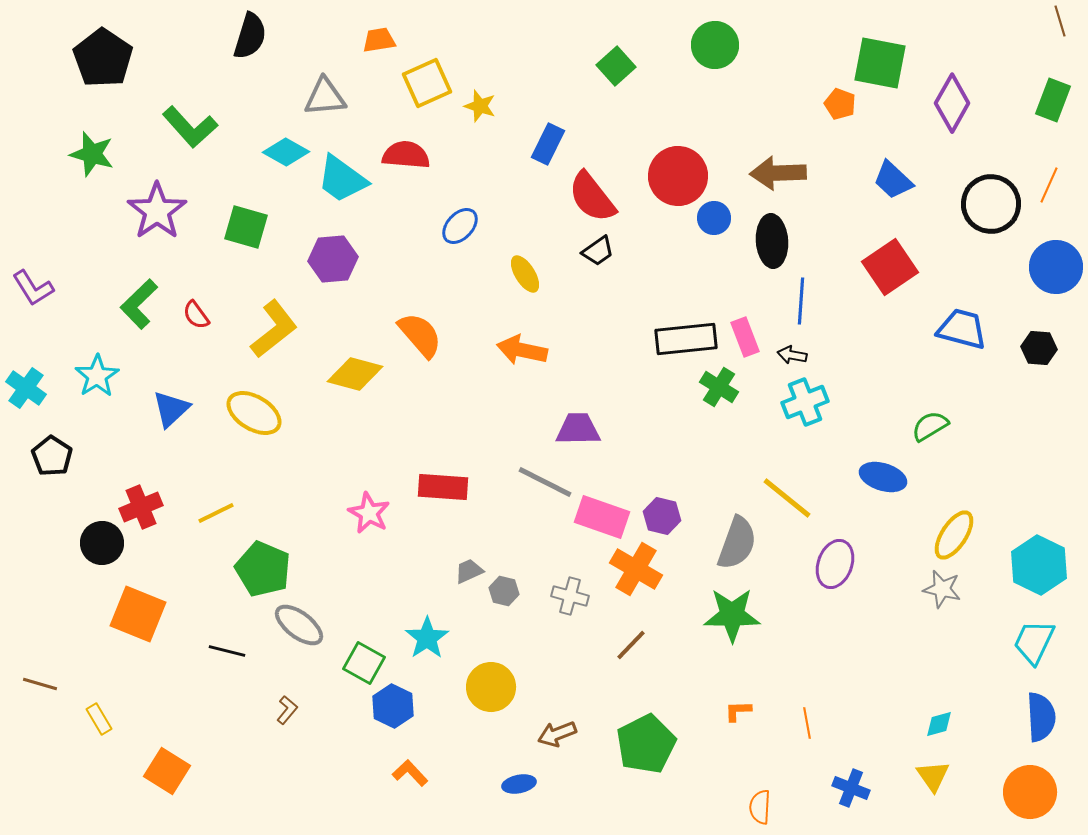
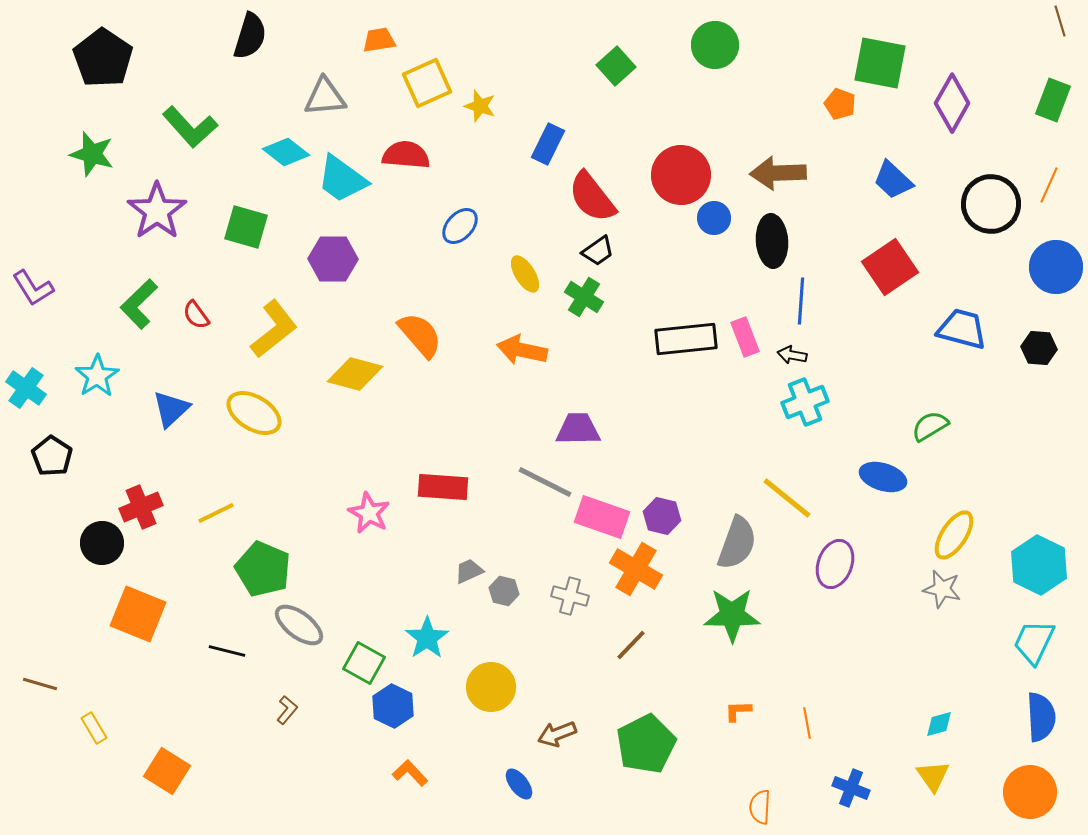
cyan diamond at (286, 152): rotated 9 degrees clockwise
red circle at (678, 176): moved 3 px right, 1 px up
purple hexagon at (333, 259): rotated 6 degrees clockwise
green cross at (719, 387): moved 135 px left, 90 px up
yellow rectangle at (99, 719): moved 5 px left, 9 px down
blue ellipse at (519, 784): rotated 64 degrees clockwise
